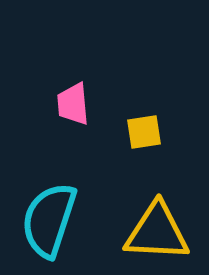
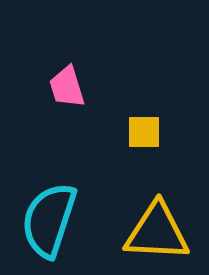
pink trapezoid: moved 6 px left, 17 px up; rotated 12 degrees counterclockwise
yellow square: rotated 9 degrees clockwise
